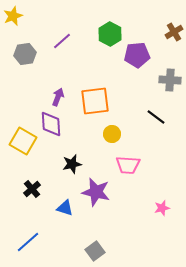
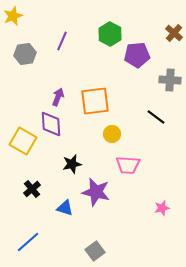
brown cross: moved 1 px down; rotated 18 degrees counterclockwise
purple line: rotated 24 degrees counterclockwise
